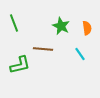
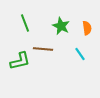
green line: moved 11 px right
green L-shape: moved 4 px up
